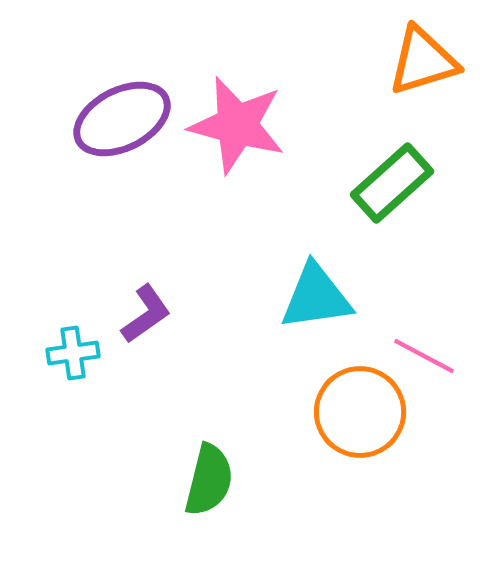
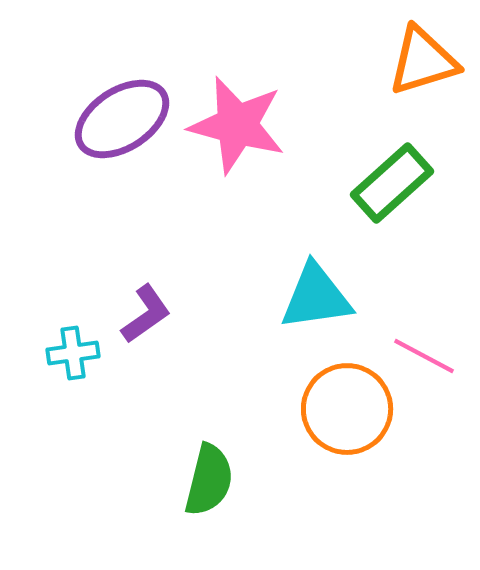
purple ellipse: rotated 6 degrees counterclockwise
orange circle: moved 13 px left, 3 px up
